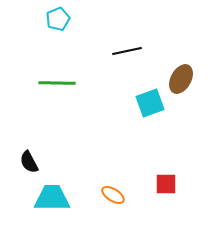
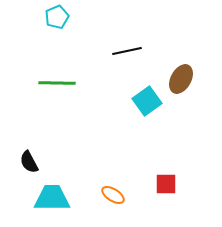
cyan pentagon: moved 1 px left, 2 px up
cyan square: moved 3 px left, 2 px up; rotated 16 degrees counterclockwise
